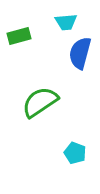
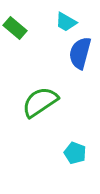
cyan trapezoid: rotated 35 degrees clockwise
green rectangle: moved 4 px left, 8 px up; rotated 55 degrees clockwise
